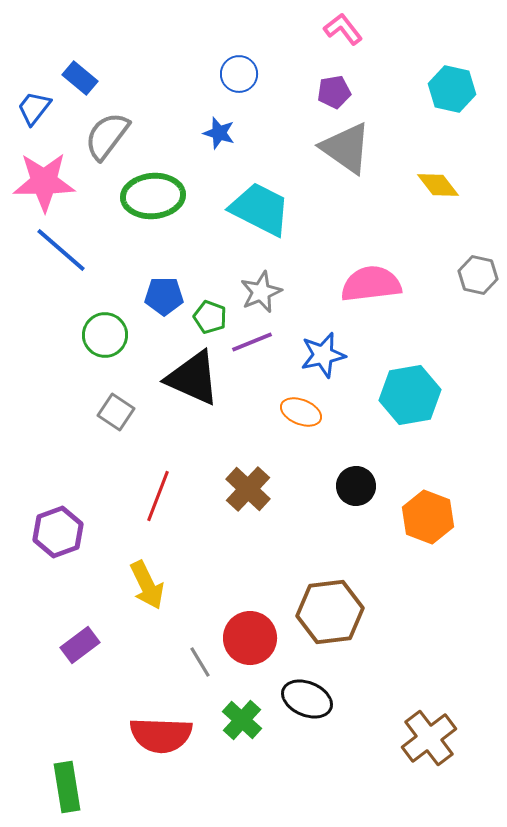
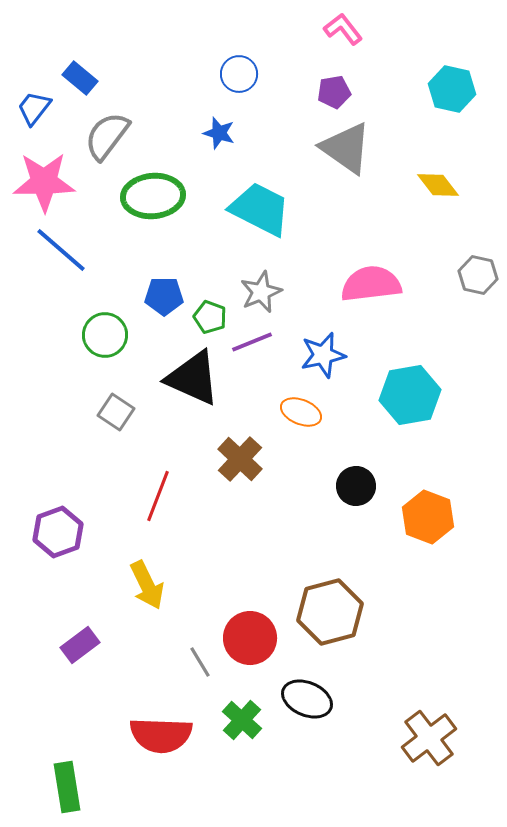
brown cross at (248, 489): moved 8 px left, 30 px up
brown hexagon at (330, 612): rotated 8 degrees counterclockwise
